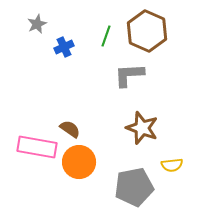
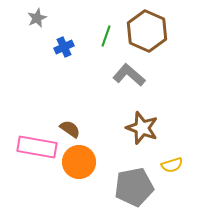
gray star: moved 6 px up
gray L-shape: rotated 44 degrees clockwise
yellow semicircle: rotated 10 degrees counterclockwise
